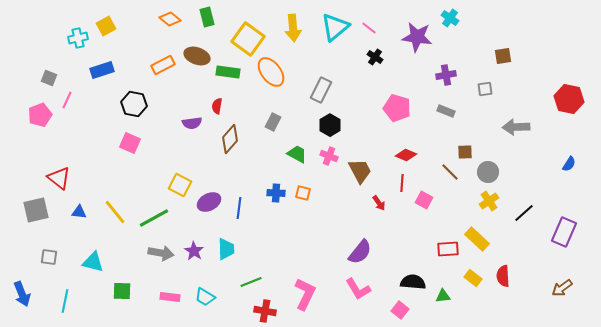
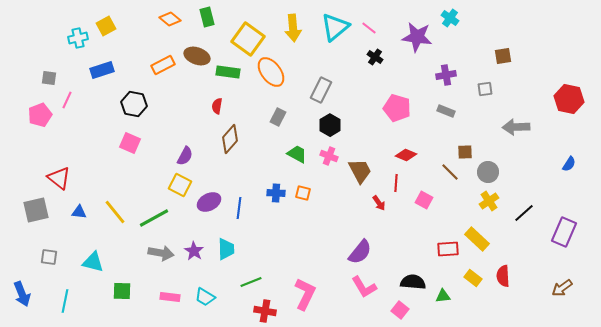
gray square at (49, 78): rotated 14 degrees counterclockwise
gray rectangle at (273, 122): moved 5 px right, 5 px up
purple semicircle at (192, 123): moved 7 px left, 33 px down; rotated 54 degrees counterclockwise
red line at (402, 183): moved 6 px left
pink L-shape at (358, 289): moved 6 px right, 2 px up
